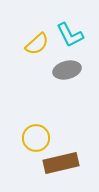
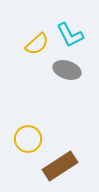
gray ellipse: rotated 32 degrees clockwise
yellow circle: moved 8 px left, 1 px down
brown rectangle: moved 1 px left, 3 px down; rotated 20 degrees counterclockwise
